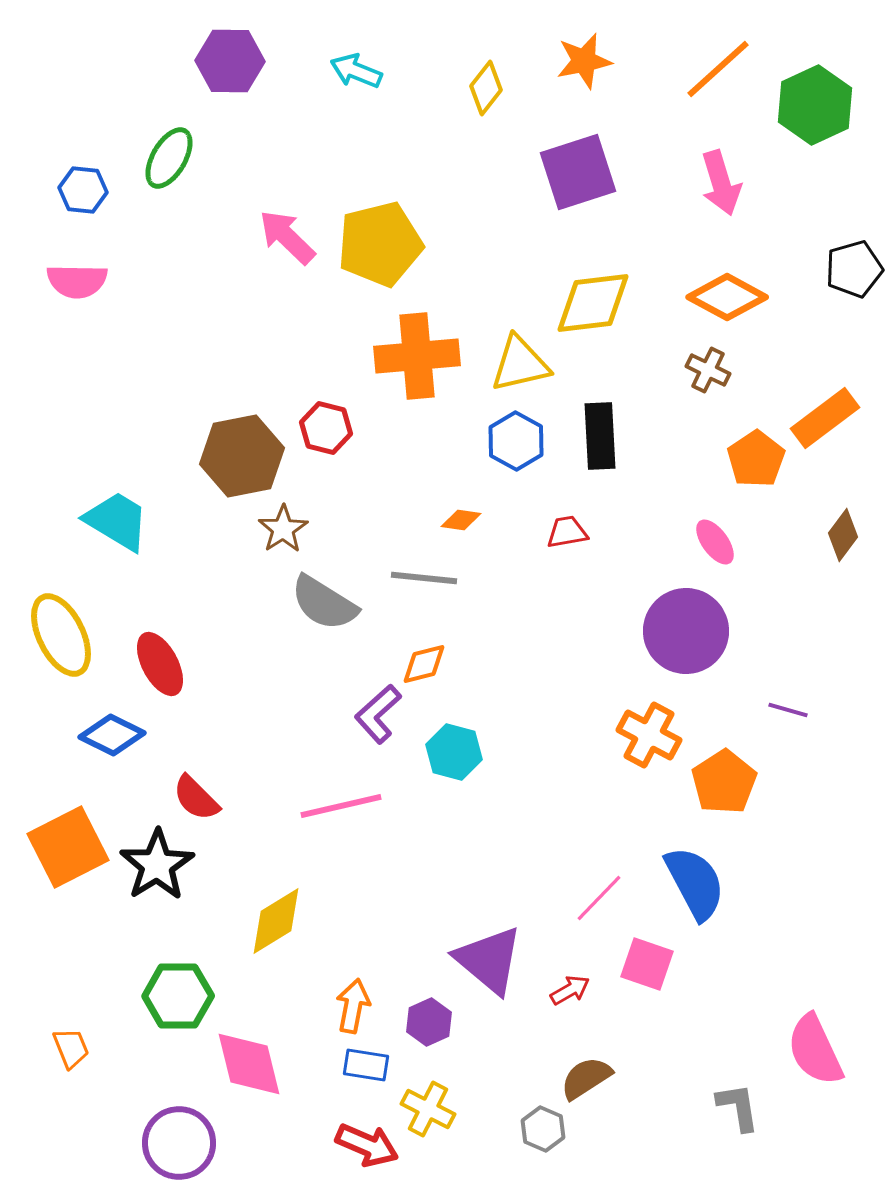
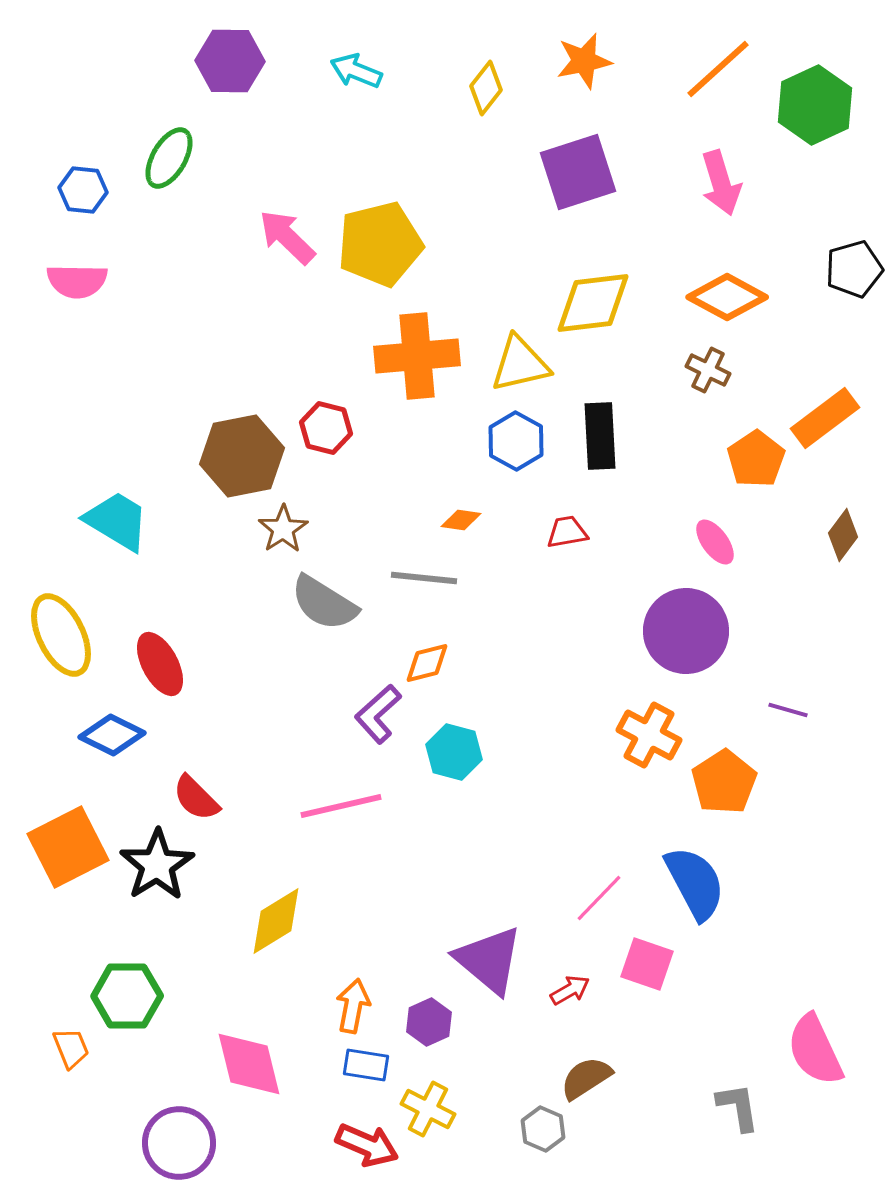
orange diamond at (424, 664): moved 3 px right, 1 px up
green hexagon at (178, 996): moved 51 px left
